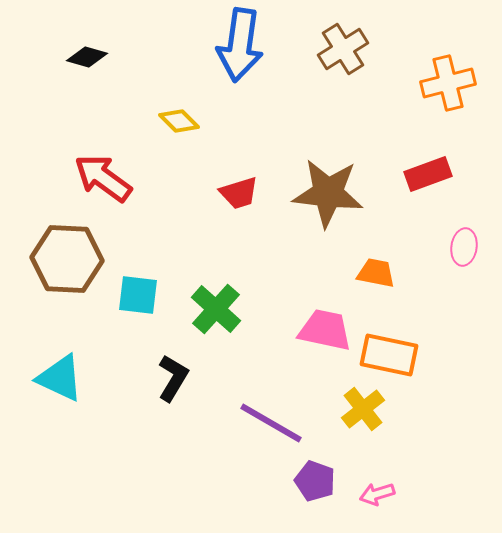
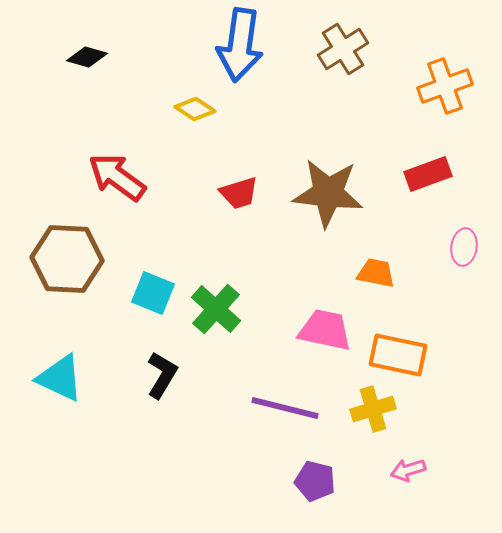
orange cross: moved 3 px left, 3 px down; rotated 6 degrees counterclockwise
yellow diamond: moved 16 px right, 12 px up; rotated 12 degrees counterclockwise
red arrow: moved 14 px right, 1 px up
cyan square: moved 15 px right, 2 px up; rotated 15 degrees clockwise
orange rectangle: moved 9 px right
black L-shape: moved 11 px left, 3 px up
yellow cross: moved 10 px right; rotated 21 degrees clockwise
purple line: moved 14 px right, 15 px up; rotated 16 degrees counterclockwise
purple pentagon: rotated 6 degrees counterclockwise
pink arrow: moved 31 px right, 24 px up
